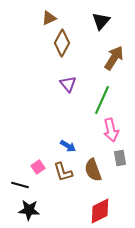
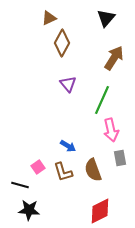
black triangle: moved 5 px right, 3 px up
